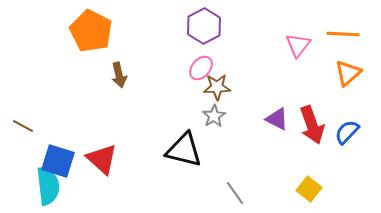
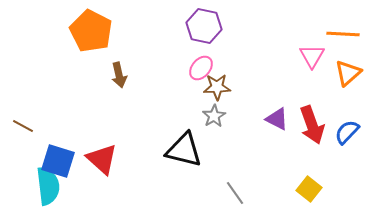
purple hexagon: rotated 20 degrees counterclockwise
pink triangle: moved 14 px right, 11 px down; rotated 8 degrees counterclockwise
